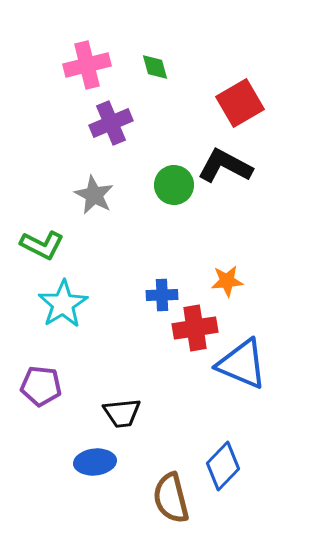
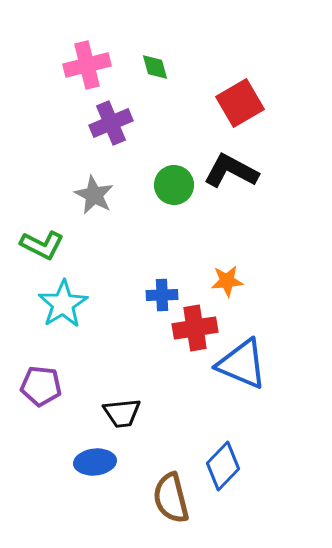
black L-shape: moved 6 px right, 5 px down
